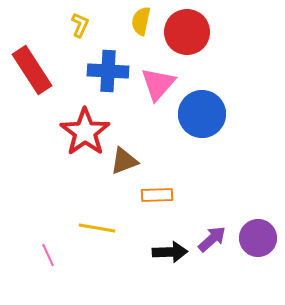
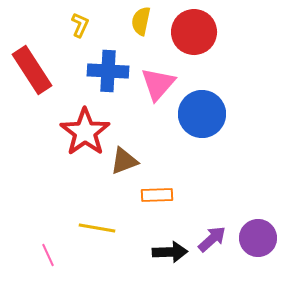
red circle: moved 7 px right
